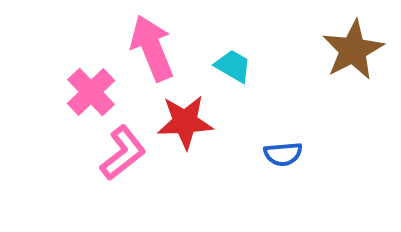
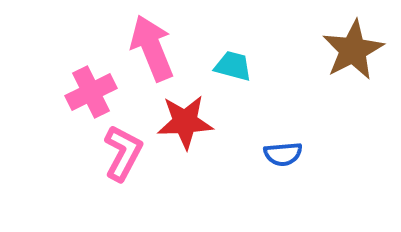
cyan trapezoid: rotated 15 degrees counterclockwise
pink cross: rotated 18 degrees clockwise
pink L-shape: rotated 24 degrees counterclockwise
